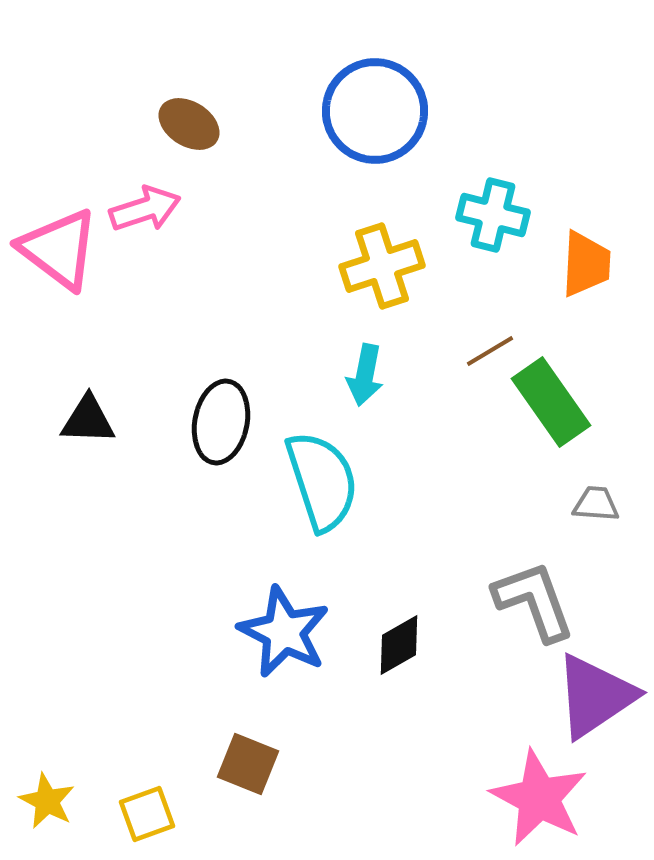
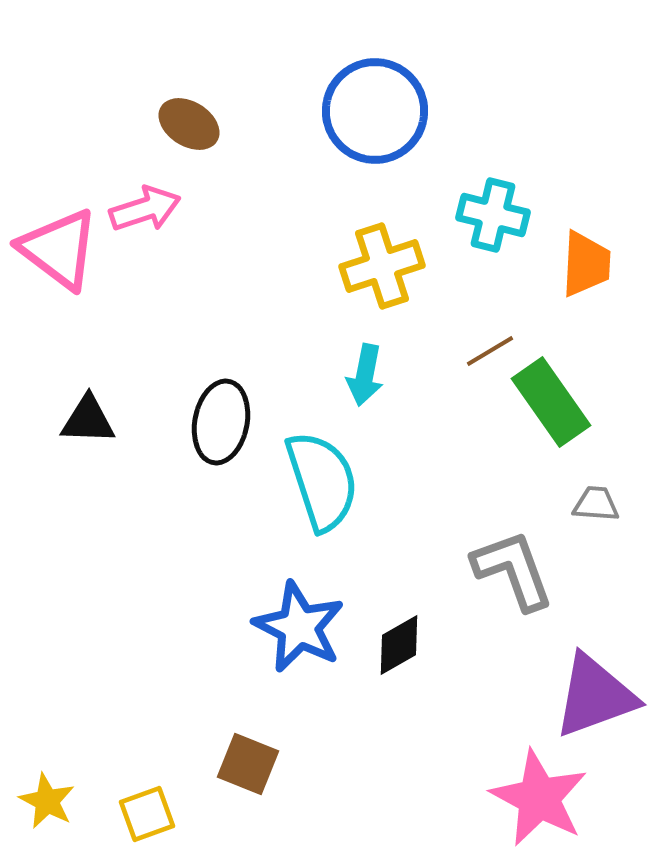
gray L-shape: moved 21 px left, 31 px up
blue star: moved 15 px right, 5 px up
purple triangle: rotated 14 degrees clockwise
